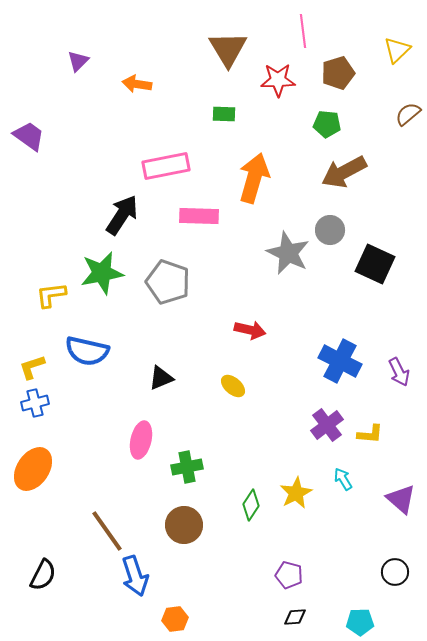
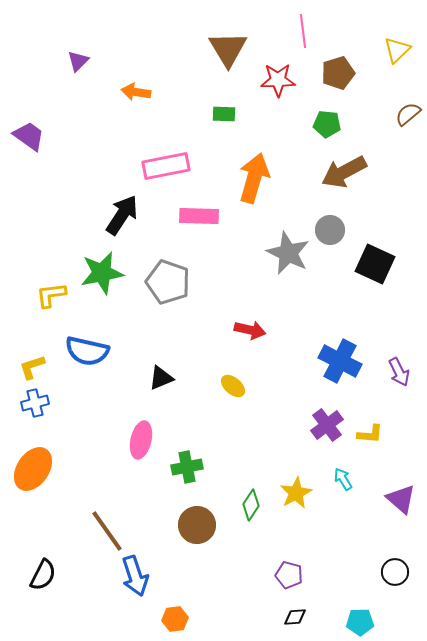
orange arrow at (137, 84): moved 1 px left, 8 px down
brown circle at (184, 525): moved 13 px right
